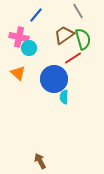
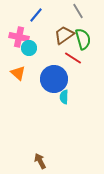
red line: rotated 66 degrees clockwise
